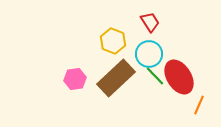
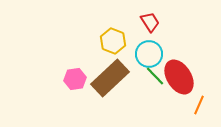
brown rectangle: moved 6 px left
